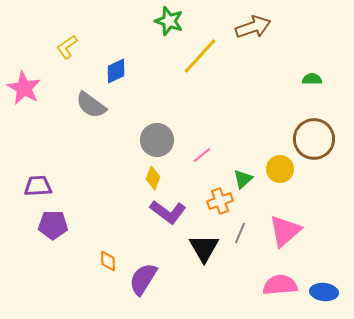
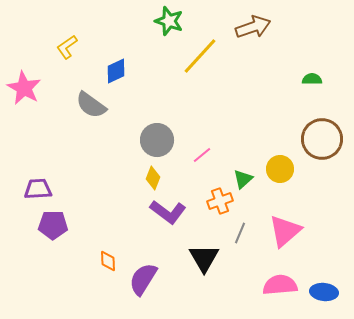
brown circle: moved 8 px right
purple trapezoid: moved 3 px down
black triangle: moved 10 px down
